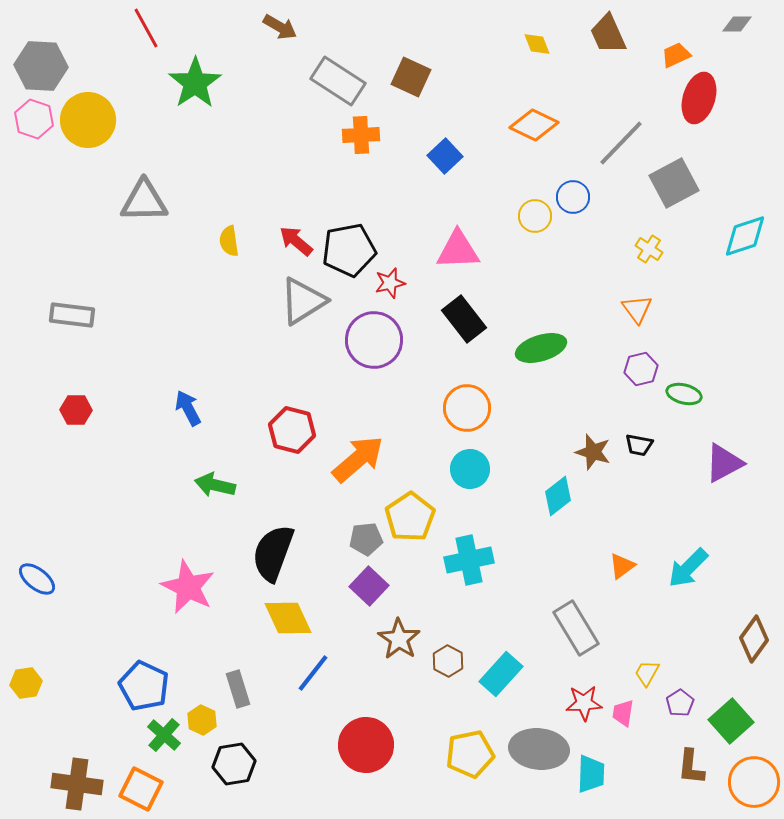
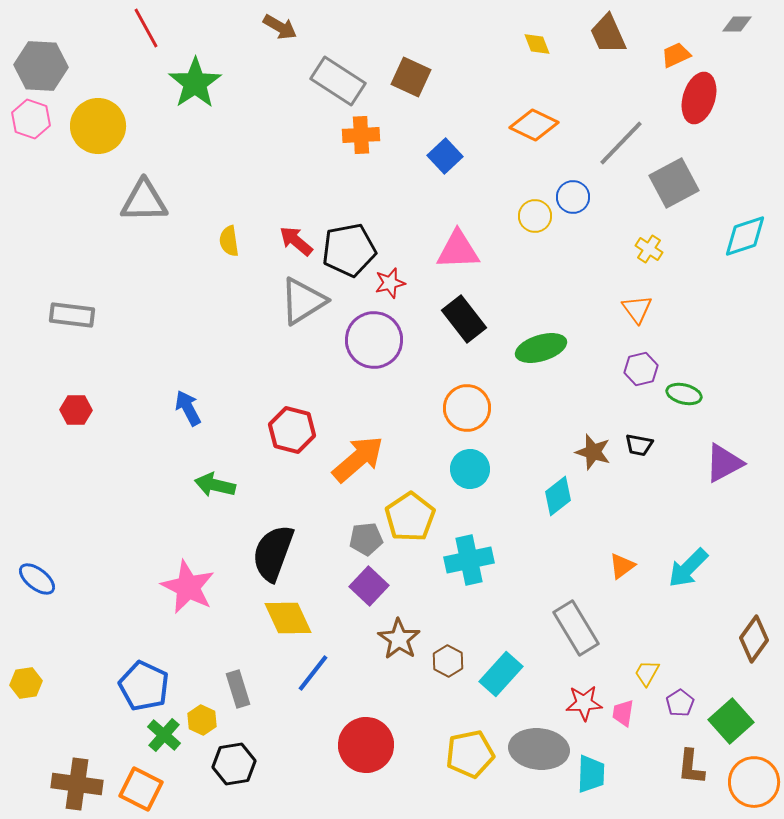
pink hexagon at (34, 119): moved 3 px left
yellow circle at (88, 120): moved 10 px right, 6 px down
